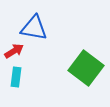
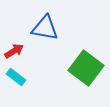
blue triangle: moved 11 px right
cyan rectangle: rotated 60 degrees counterclockwise
